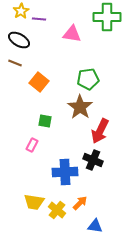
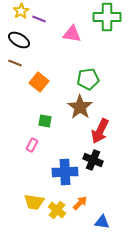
purple line: rotated 16 degrees clockwise
blue triangle: moved 7 px right, 4 px up
